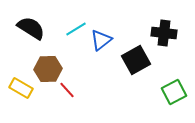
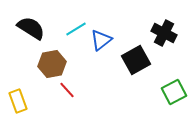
black cross: rotated 20 degrees clockwise
brown hexagon: moved 4 px right, 5 px up; rotated 8 degrees counterclockwise
yellow rectangle: moved 3 px left, 13 px down; rotated 40 degrees clockwise
